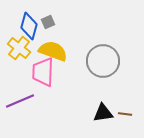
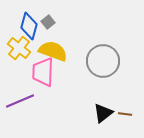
gray square: rotated 16 degrees counterclockwise
black triangle: rotated 30 degrees counterclockwise
